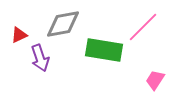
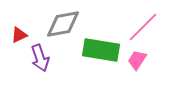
green rectangle: moved 3 px left
pink trapezoid: moved 18 px left, 20 px up
